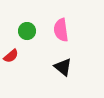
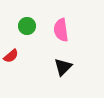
green circle: moved 5 px up
black triangle: rotated 36 degrees clockwise
